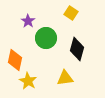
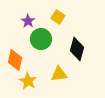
yellow square: moved 13 px left, 4 px down
green circle: moved 5 px left, 1 px down
yellow triangle: moved 6 px left, 4 px up
